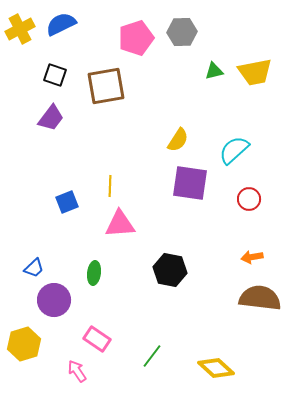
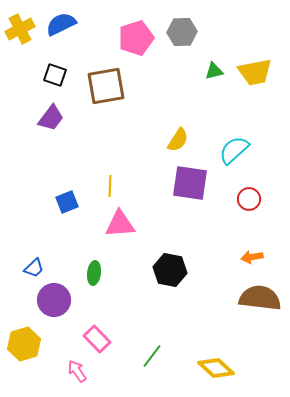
pink rectangle: rotated 12 degrees clockwise
